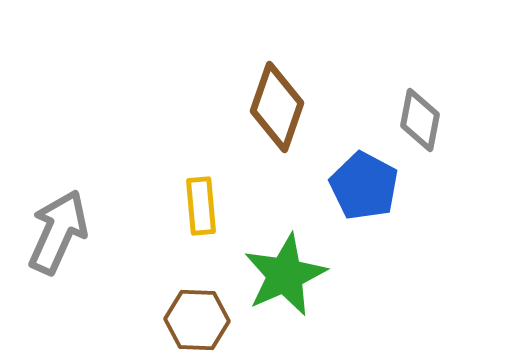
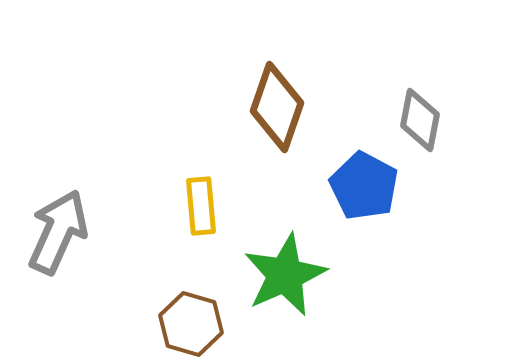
brown hexagon: moved 6 px left, 4 px down; rotated 14 degrees clockwise
